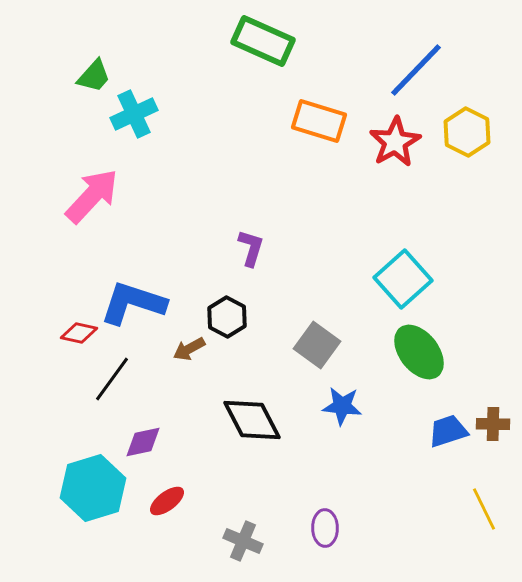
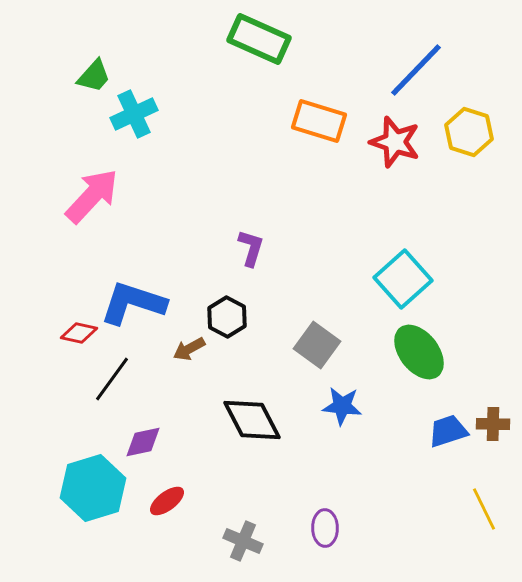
green rectangle: moved 4 px left, 2 px up
yellow hexagon: moved 2 px right; rotated 9 degrees counterclockwise
red star: rotated 24 degrees counterclockwise
